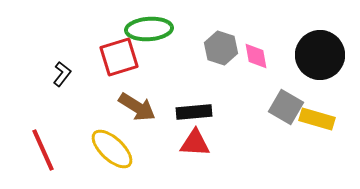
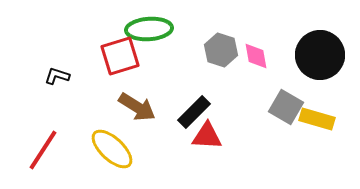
gray hexagon: moved 2 px down
red square: moved 1 px right, 1 px up
black L-shape: moved 5 px left, 2 px down; rotated 110 degrees counterclockwise
black rectangle: rotated 40 degrees counterclockwise
red triangle: moved 12 px right, 7 px up
red line: rotated 57 degrees clockwise
